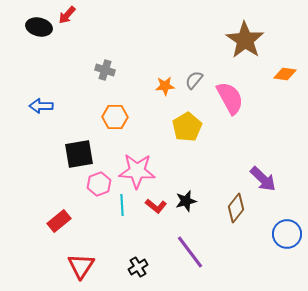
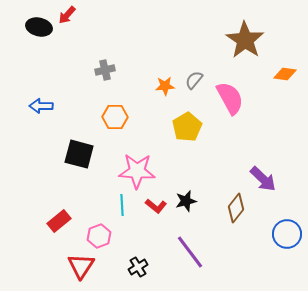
gray cross: rotated 30 degrees counterclockwise
black square: rotated 24 degrees clockwise
pink hexagon: moved 52 px down
